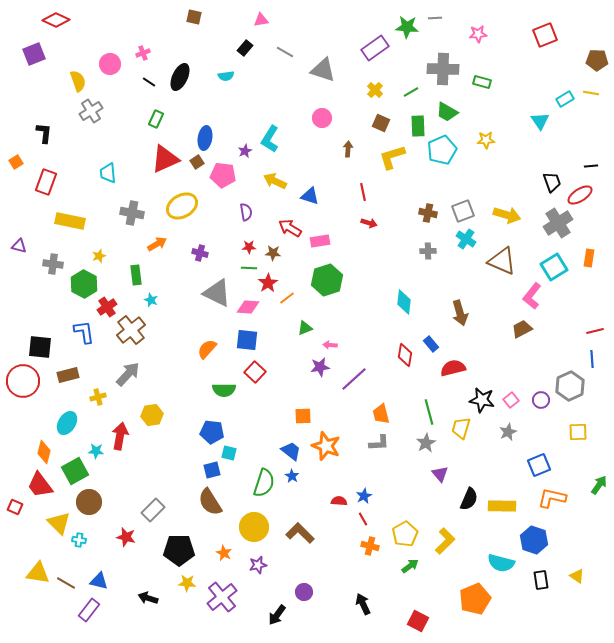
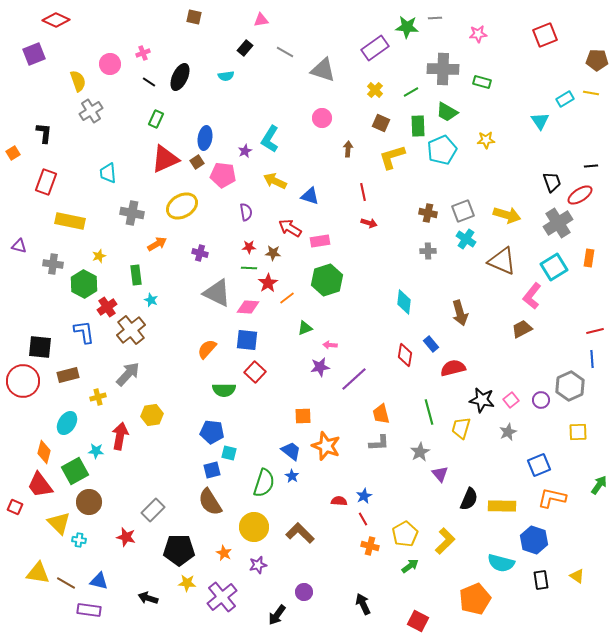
orange square at (16, 162): moved 3 px left, 9 px up
gray star at (426, 443): moved 6 px left, 9 px down
purple rectangle at (89, 610): rotated 60 degrees clockwise
